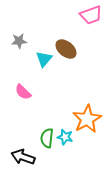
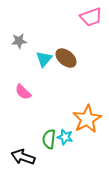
pink trapezoid: moved 2 px down
brown ellipse: moved 9 px down
green semicircle: moved 2 px right, 1 px down
